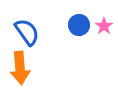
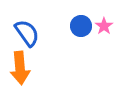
blue circle: moved 2 px right, 1 px down
blue semicircle: moved 1 px down
